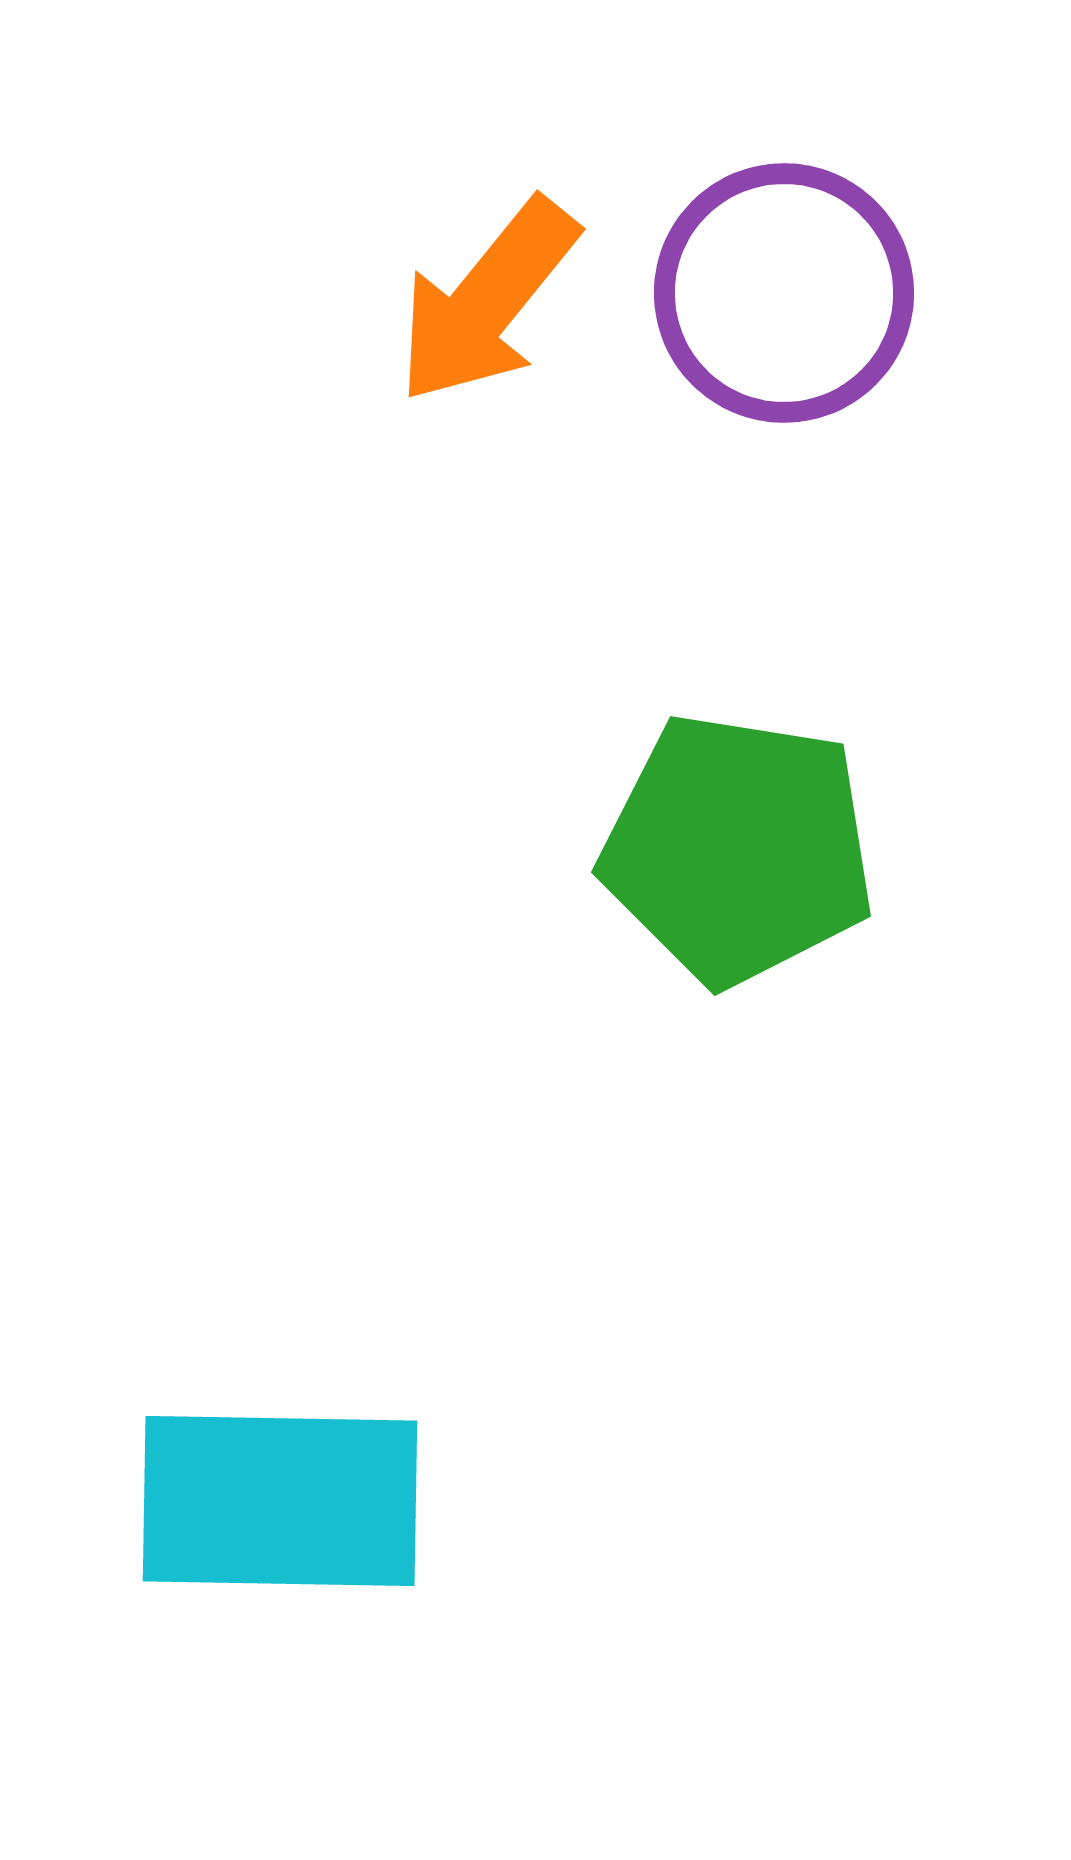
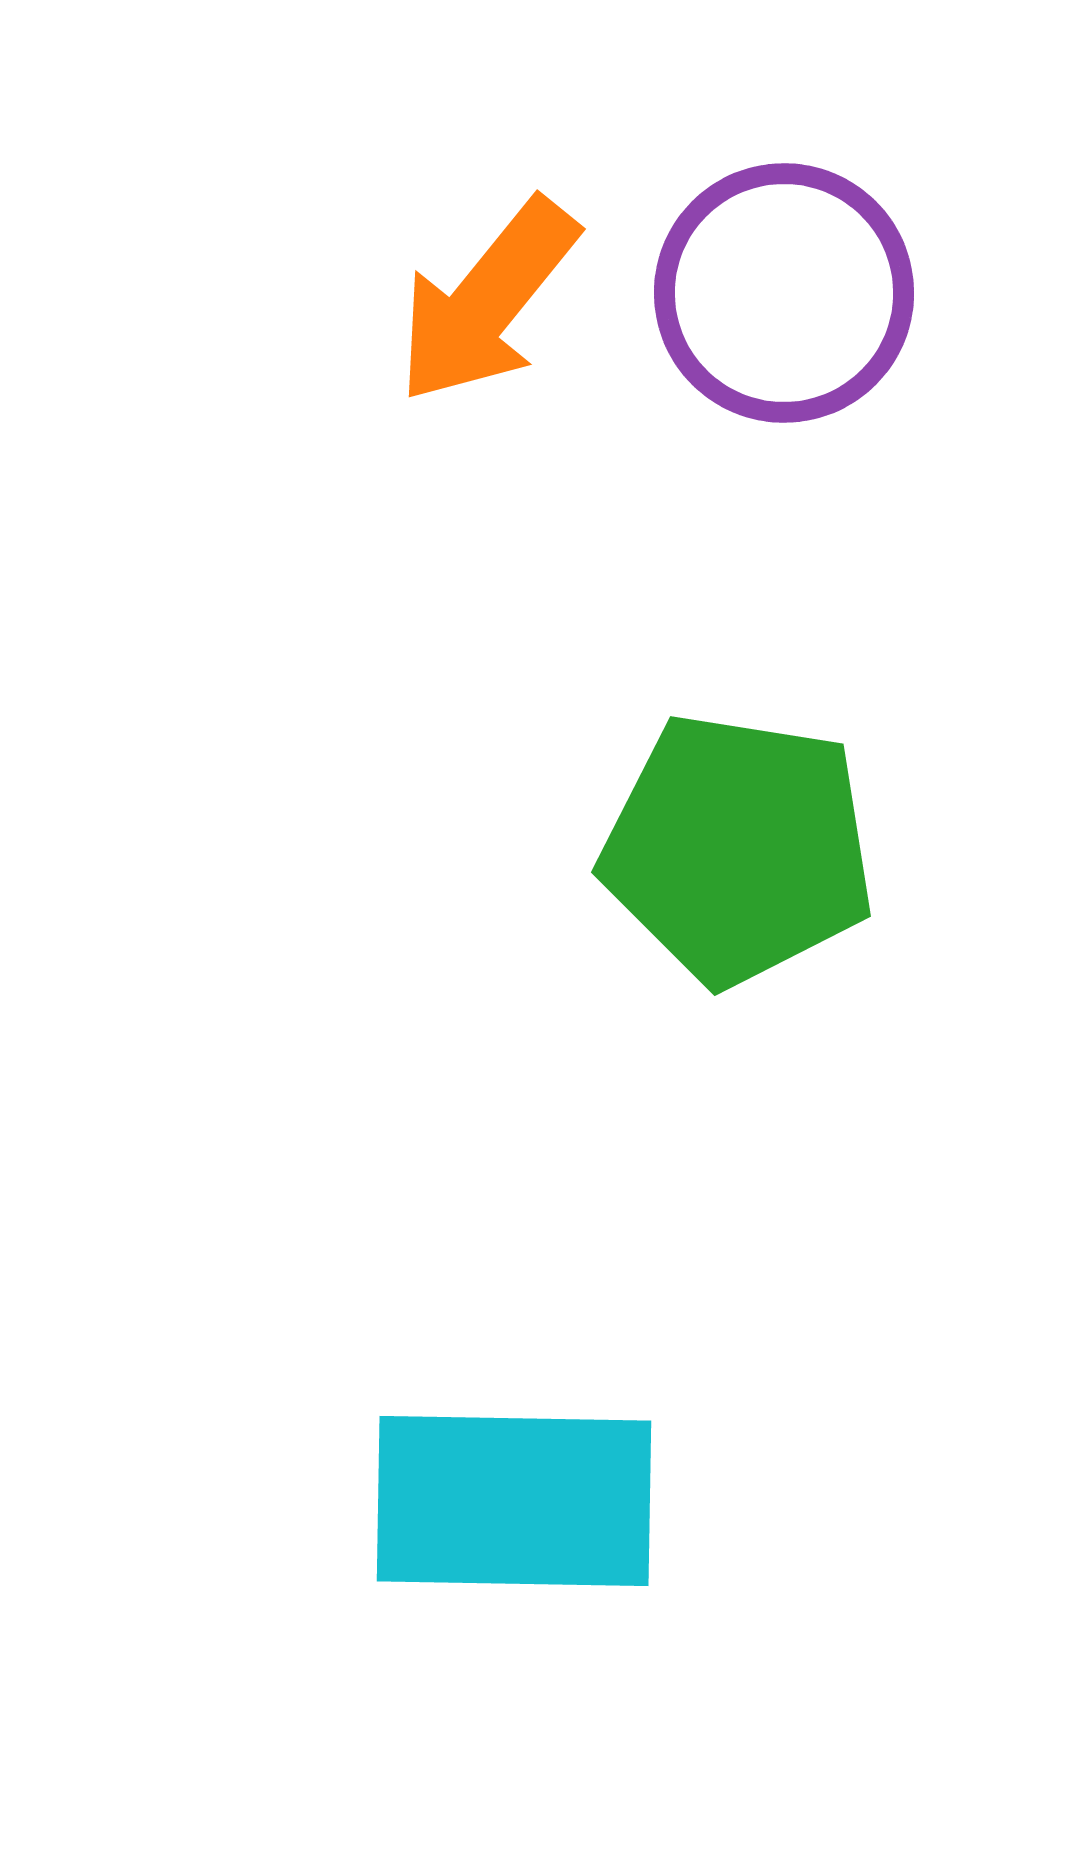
cyan rectangle: moved 234 px right
